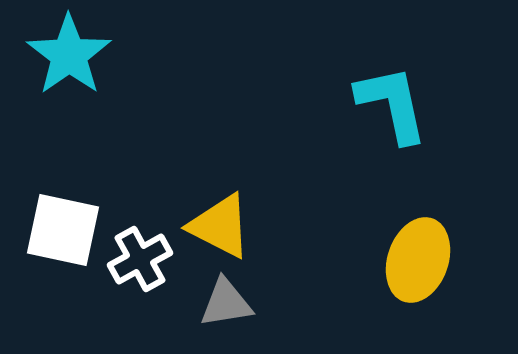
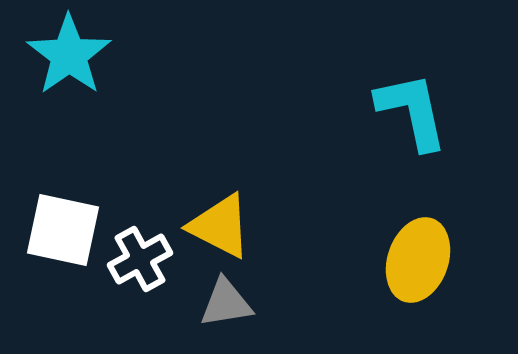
cyan L-shape: moved 20 px right, 7 px down
